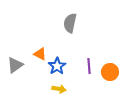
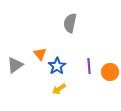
orange triangle: rotated 24 degrees clockwise
yellow arrow: rotated 136 degrees clockwise
